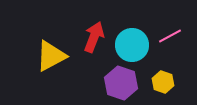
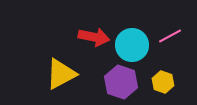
red arrow: rotated 80 degrees clockwise
yellow triangle: moved 10 px right, 18 px down
purple hexagon: moved 1 px up
